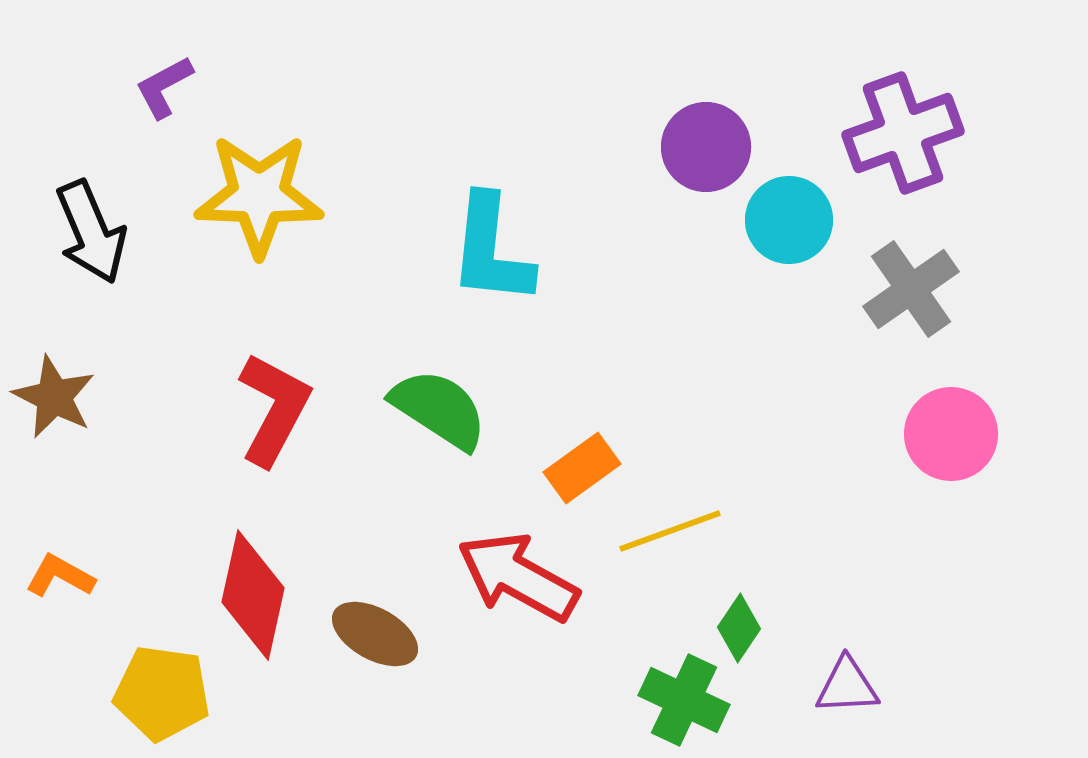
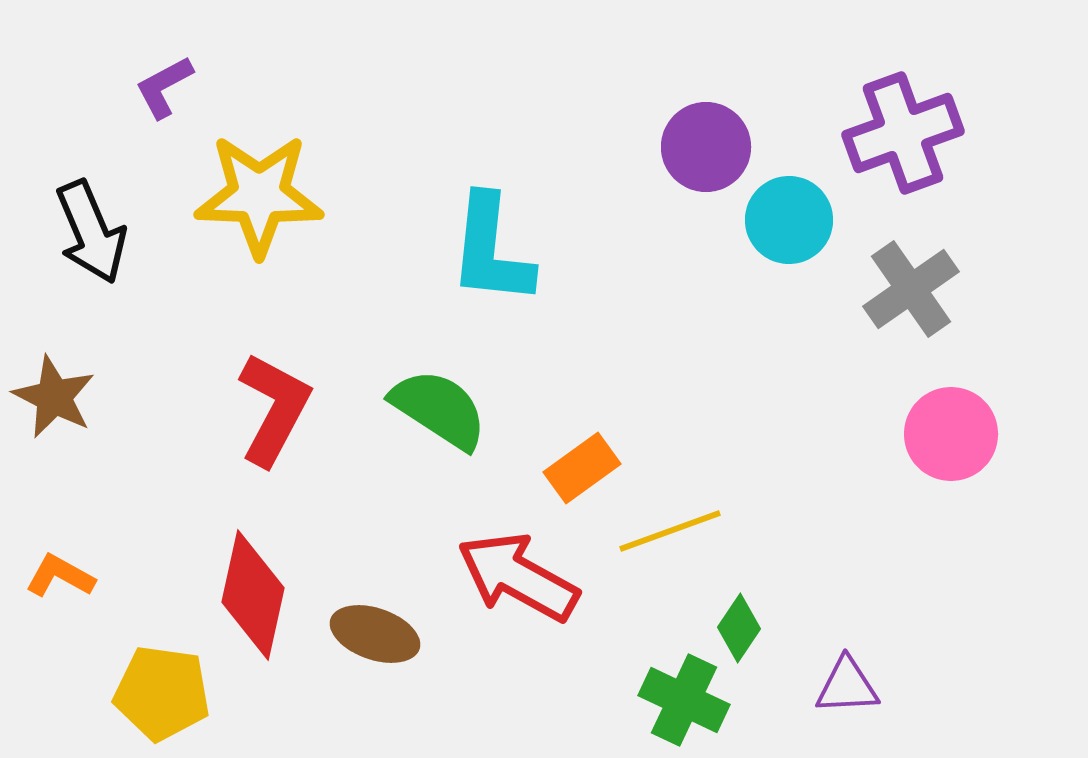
brown ellipse: rotated 10 degrees counterclockwise
